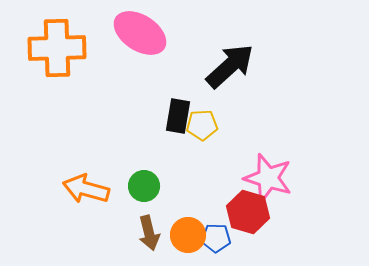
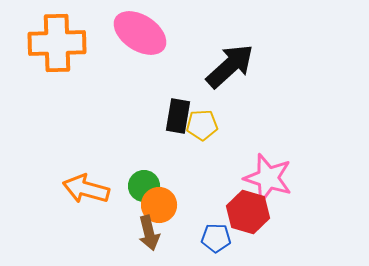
orange cross: moved 5 px up
orange circle: moved 29 px left, 30 px up
